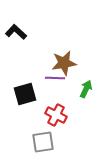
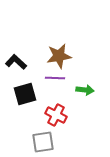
black L-shape: moved 30 px down
brown star: moved 5 px left, 7 px up
green arrow: moved 1 px left, 1 px down; rotated 72 degrees clockwise
